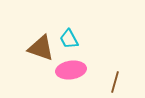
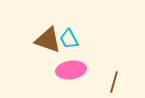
brown triangle: moved 7 px right, 8 px up
brown line: moved 1 px left
